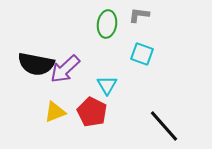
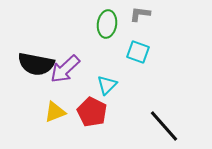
gray L-shape: moved 1 px right, 1 px up
cyan square: moved 4 px left, 2 px up
cyan triangle: rotated 15 degrees clockwise
